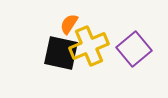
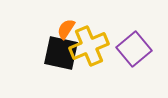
orange semicircle: moved 3 px left, 5 px down
